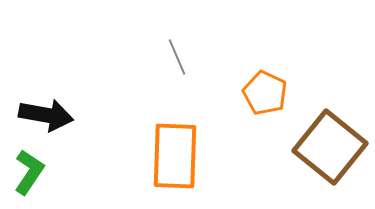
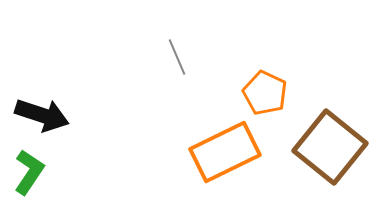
black arrow: moved 4 px left; rotated 8 degrees clockwise
orange rectangle: moved 50 px right, 4 px up; rotated 62 degrees clockwise
